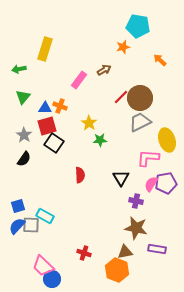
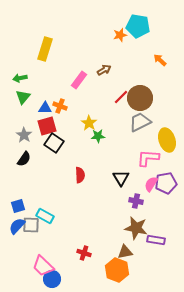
orange star: moved 3 px left, 12 px up
green arrow: moved 1 px right, 9 px down
green star: moved 2 px left, 4 px up
purple rectangle: moved 1 px left, 9 px up
